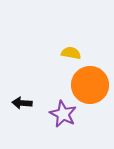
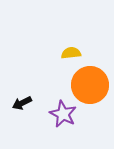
yellow semicircle: rotated 18 degrees counterclockwise
black arrow: rotated 30 degrees counterclockwise
